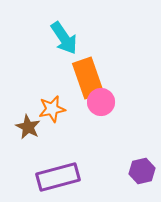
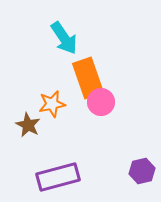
orange star: moved 5 px up
brown star: moved 2 px up
